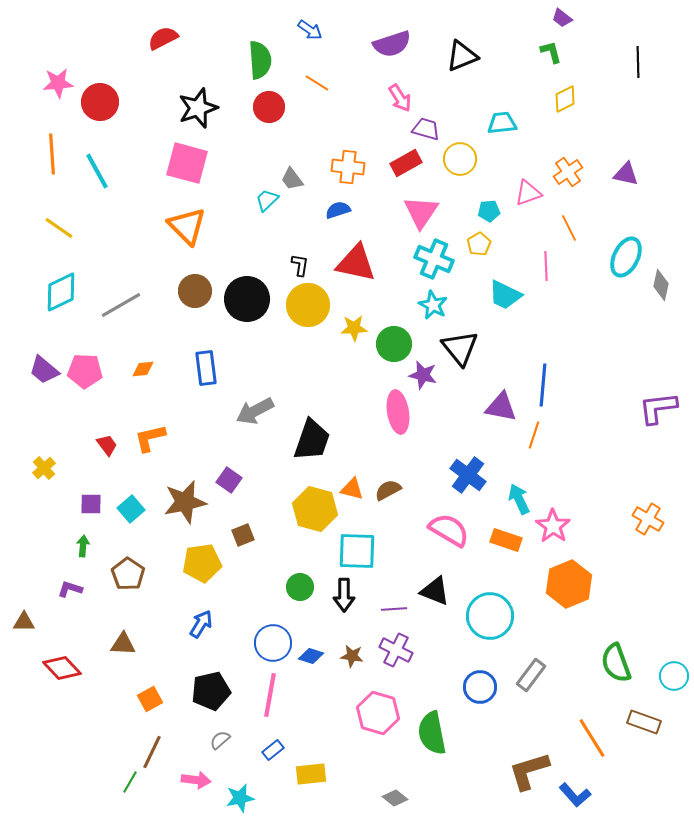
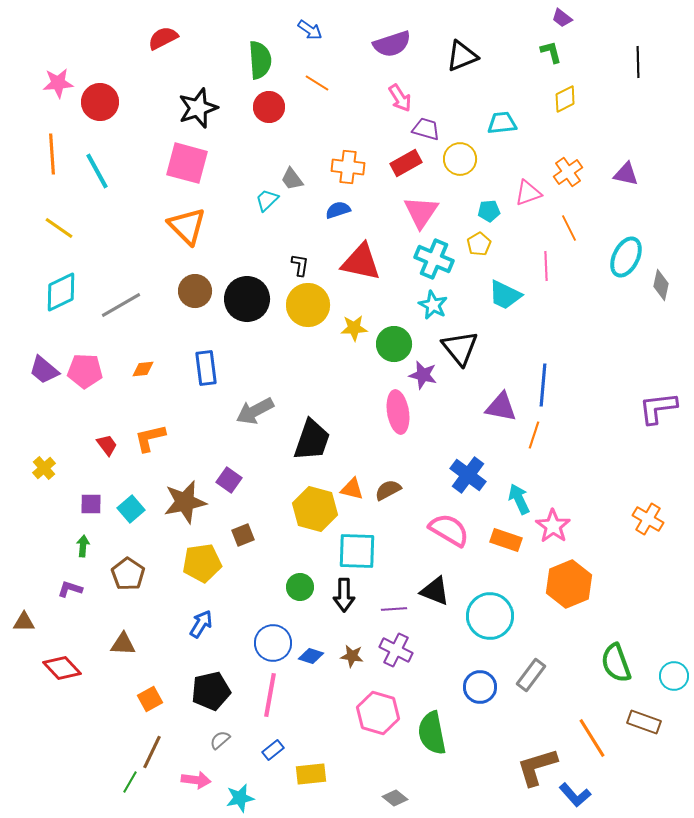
red triangle at (356, 263): moved 5 px right, 1 px up
brown L-shape at (529, 771): moved 8 px right, 4 px up
